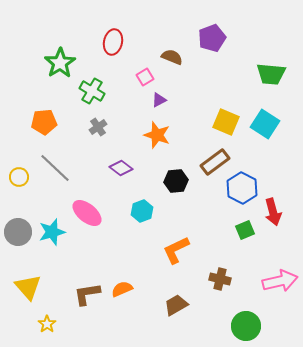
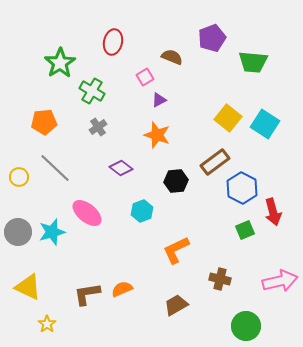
green trapezoid: moved 18 px left, 12 px up
yellow square: moved 2 px right, 4 px up; rotated 16 degrees clockwise
yellow triangle: rotated 24 degrees counterclockwise
